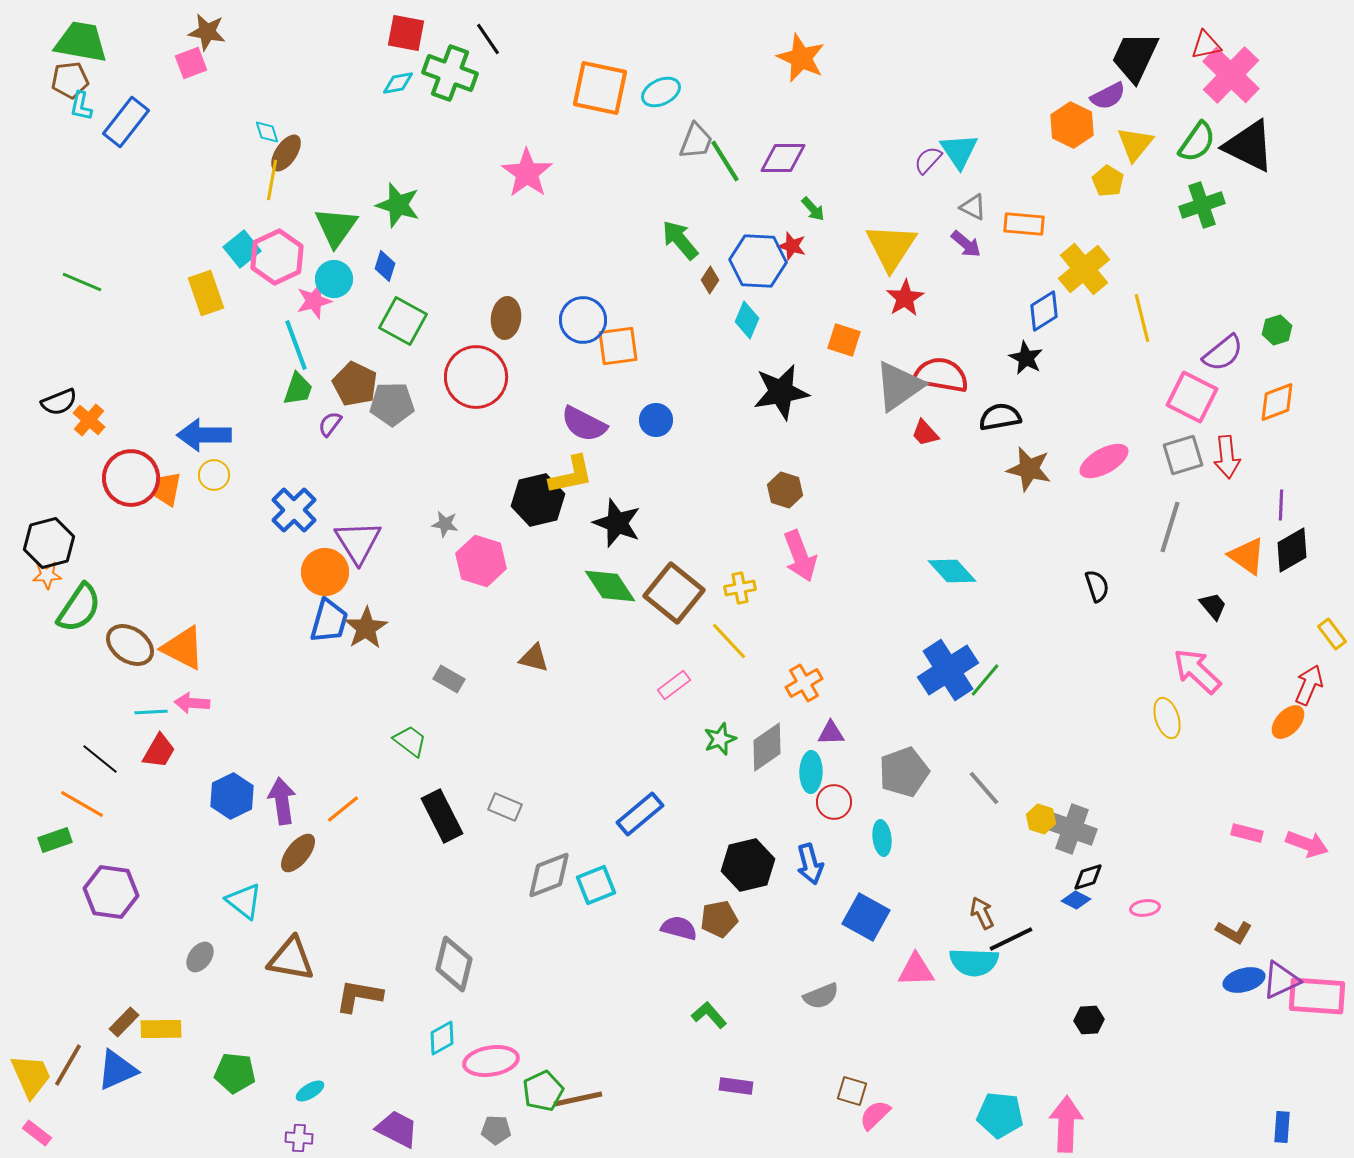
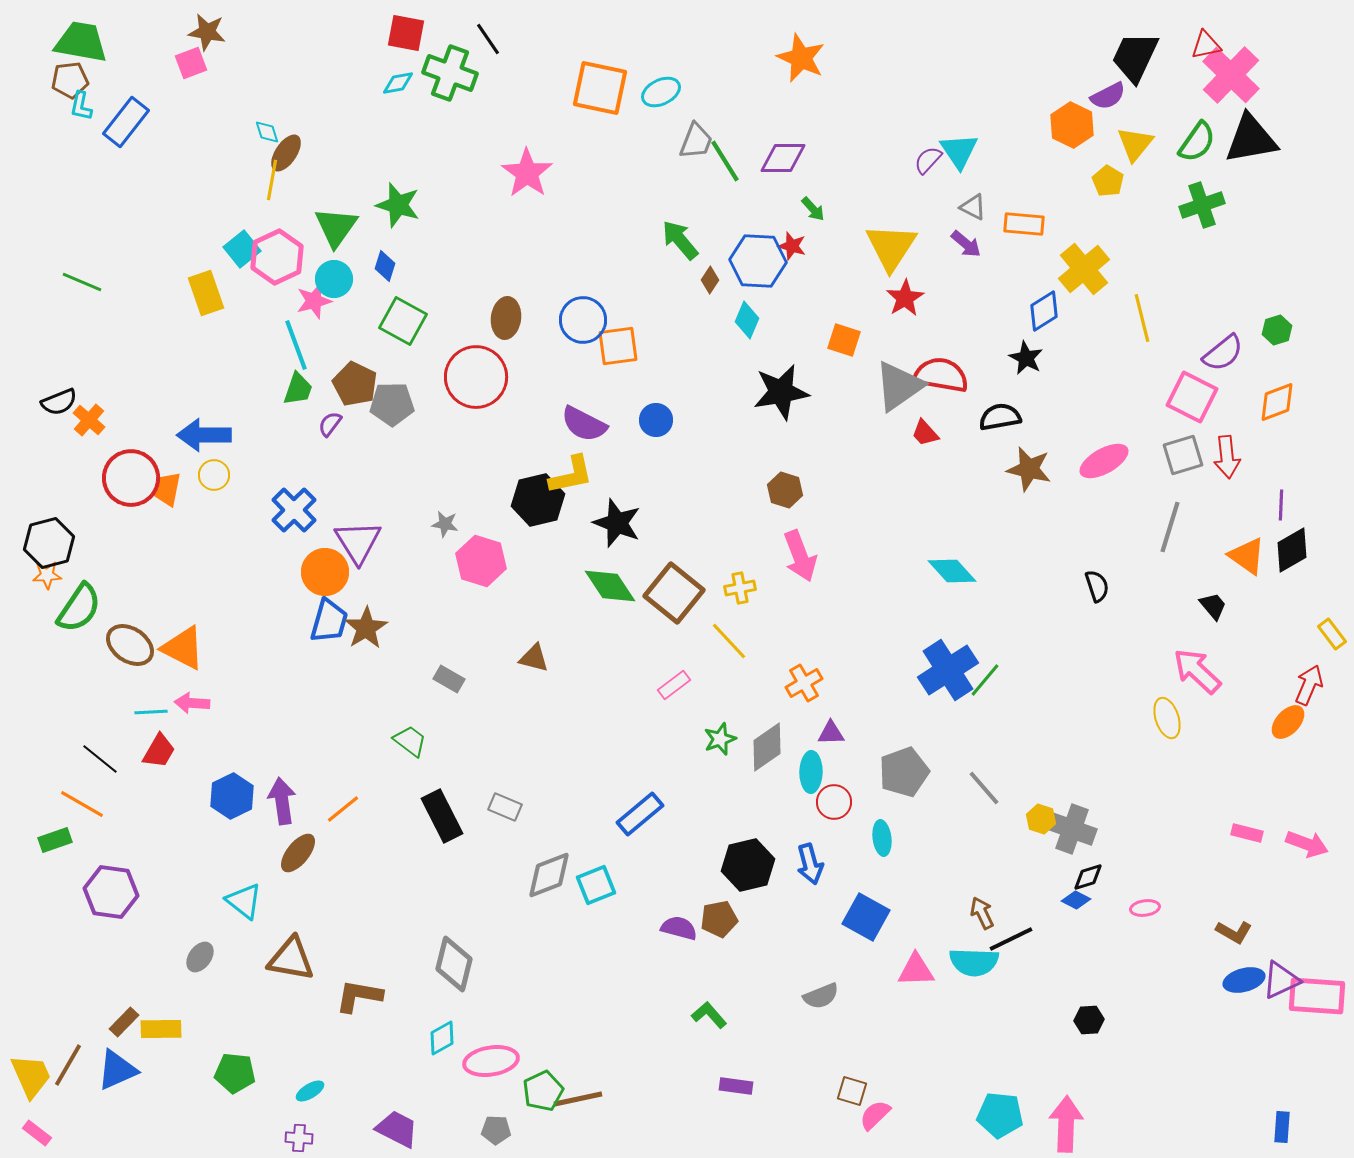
black triangle at (1249, 146): moved 2 px right, 7 px up; rotated 36 degrees counterclockwise
